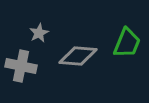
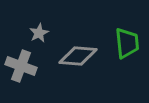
green trapezoid: rotated 28 degrees counterclockwise
gray cross: rotated 8 degrees clockwise
